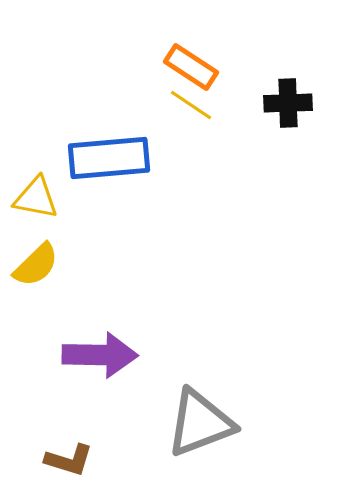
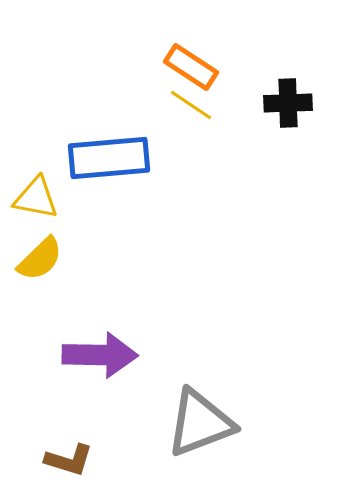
yellow semicircle: moved 4 px right, 6 px up
